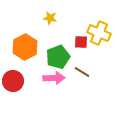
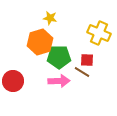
red square: moved 6 px right, 18 px down
orange hexagon: moved 15 px right, 5 px up; rotated 10 degrees clockwise
green pentagon: moved 1 px right; rotated 20 degrees clockwise
pink arrow: moved 5 px right, 3 px down
